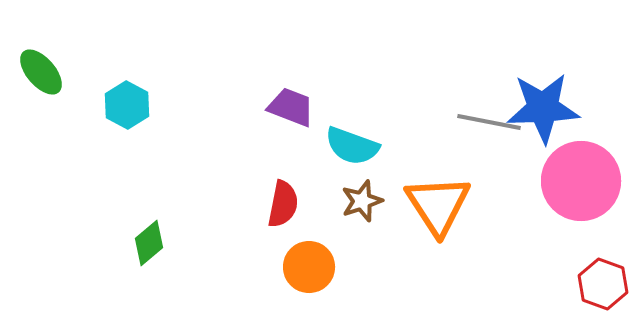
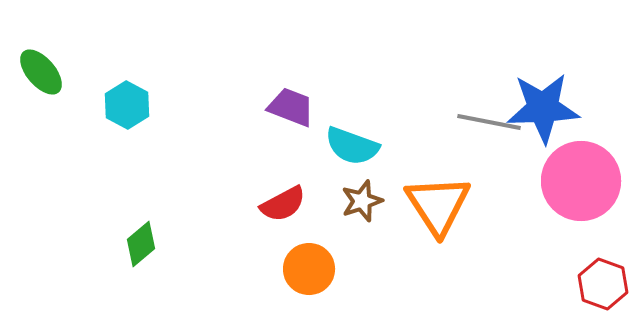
red semicircle: rotated 51 degrees clockwise
green diamond: moved 8 px left, 1 px down
orange circle: moved 2 px down
